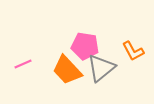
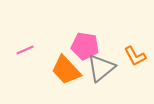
orange L-shape: moved 2 px right, 5 px down
pink line: moved 2 px right, 14 px up
orange trapezoid: moved 1 px left
